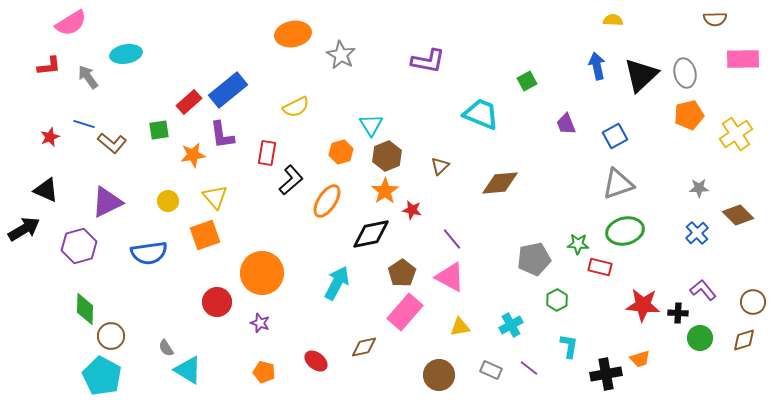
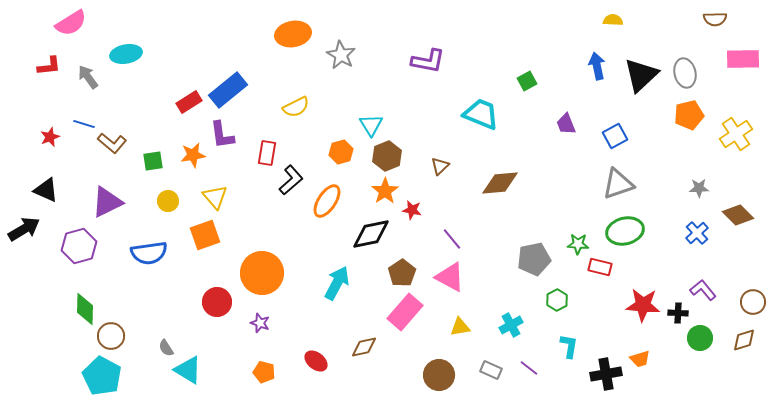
red rectangle at (189, 102): rotated 10 degrees clockwise
green square at (159, 130): moved 6 px left, 31 px down
